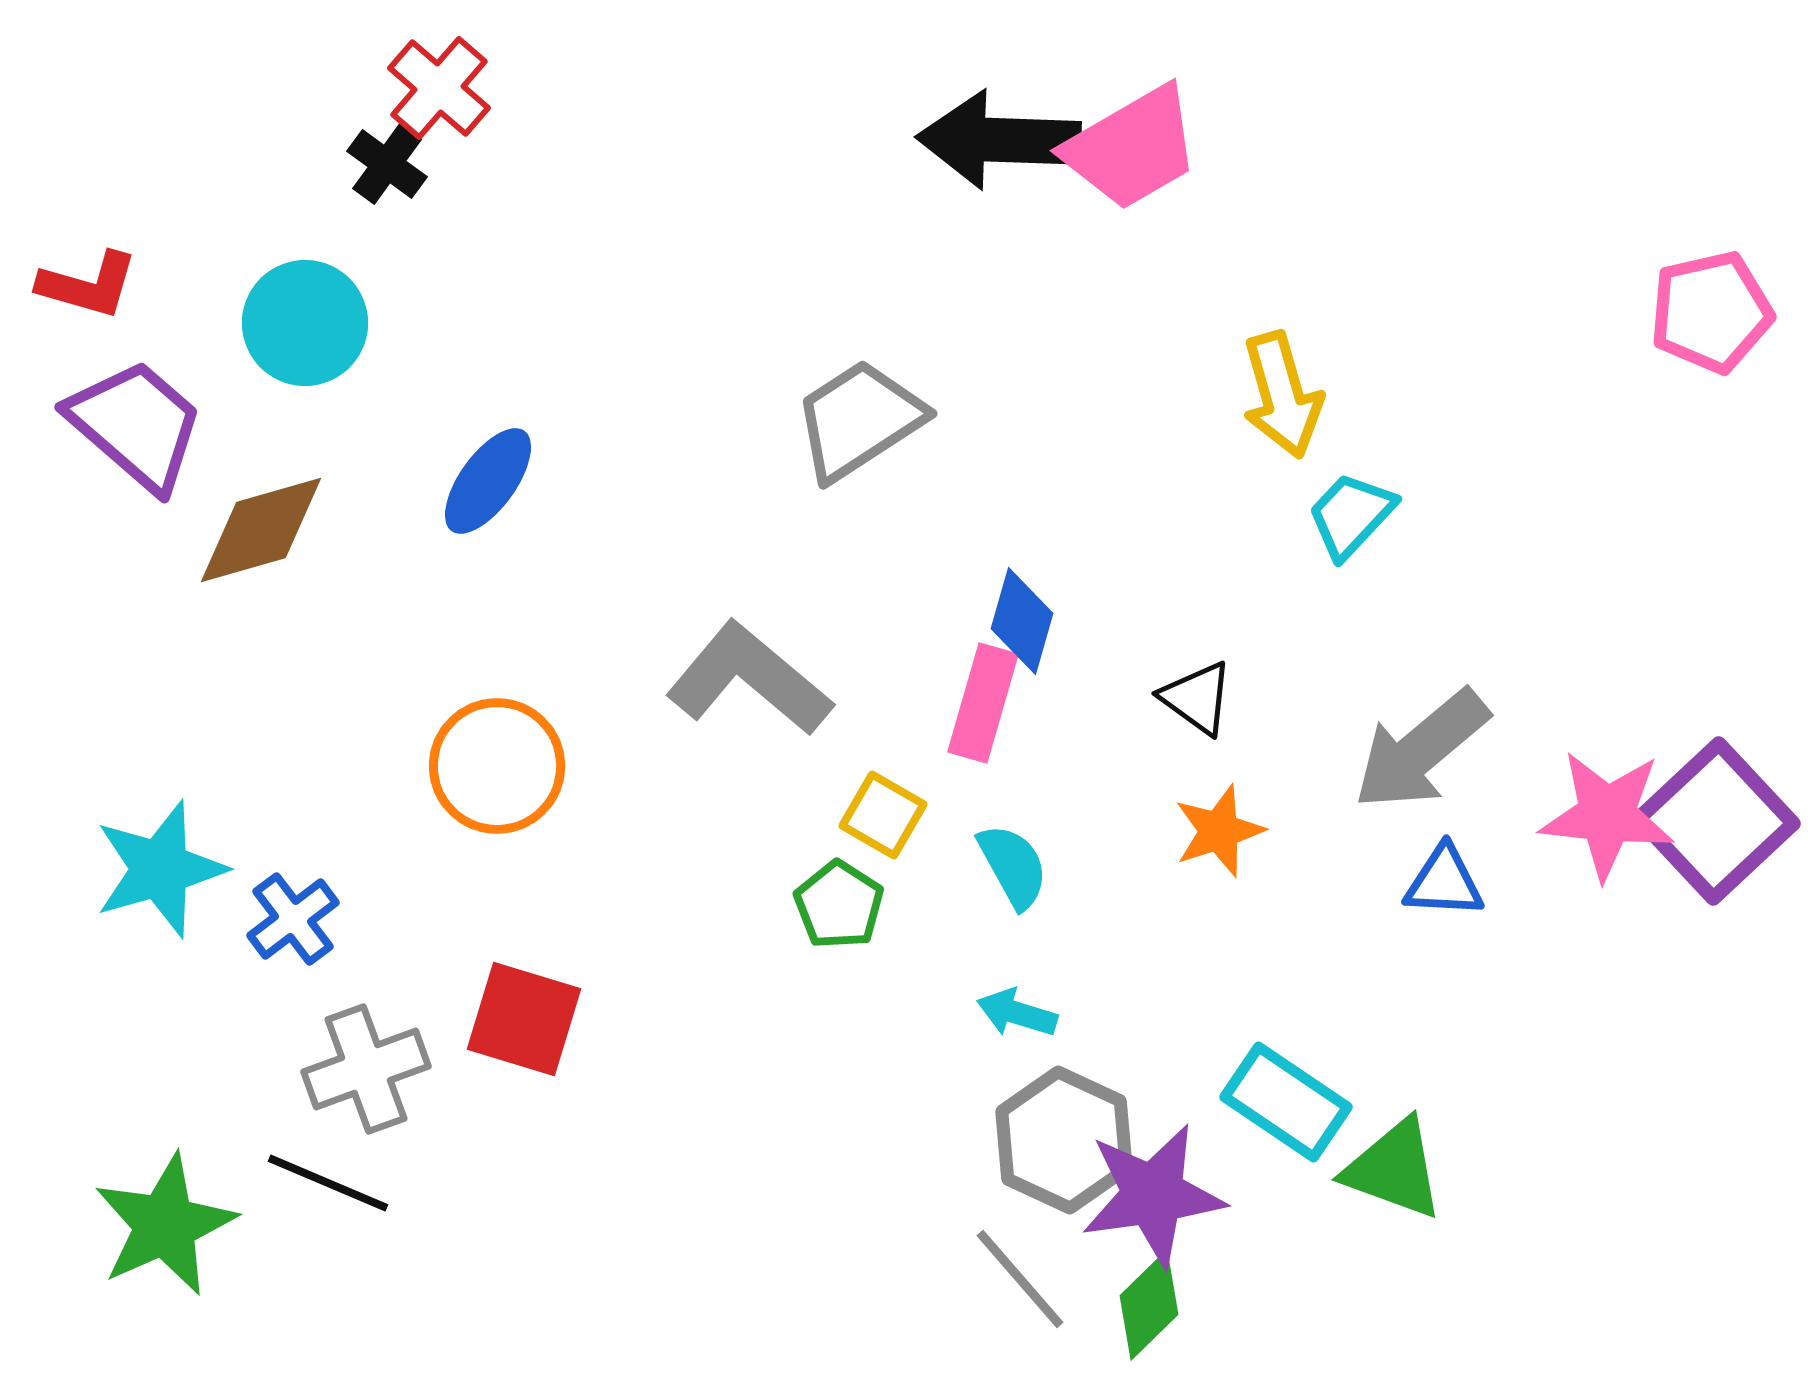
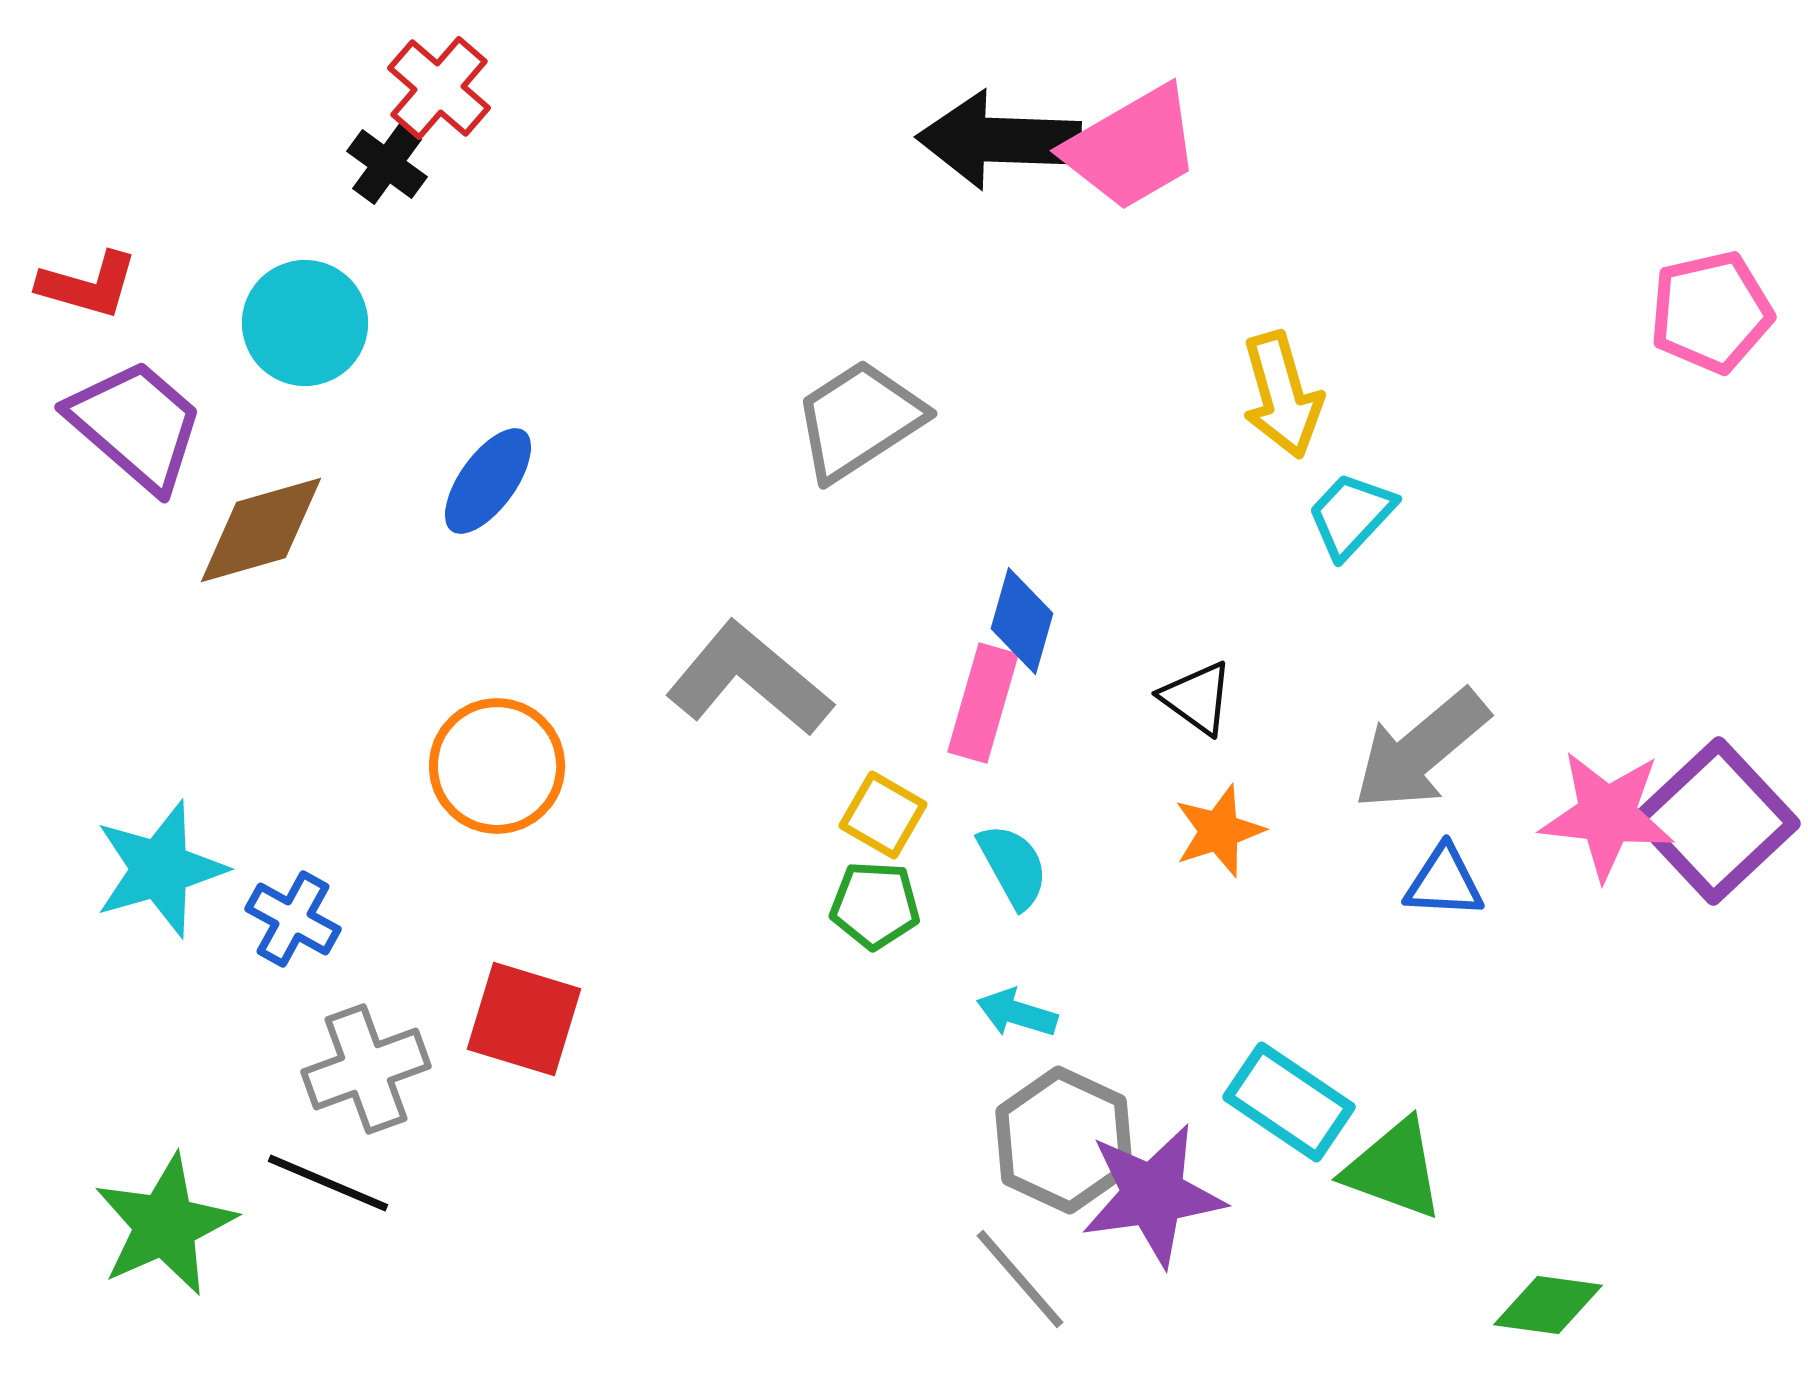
green pentagon: moved 36 px right; rotated 30 degrees counterclockwise
blue cross: rotated 24 degrees counterclockwise
cyan rectangle: moved 3 px right
green diamond: moved 399 px right; rotated 52 degrees clockwise
